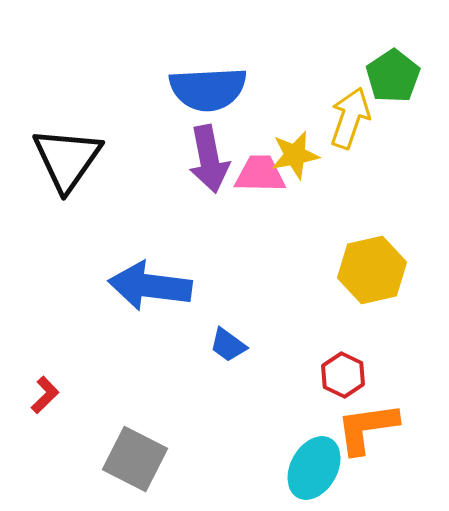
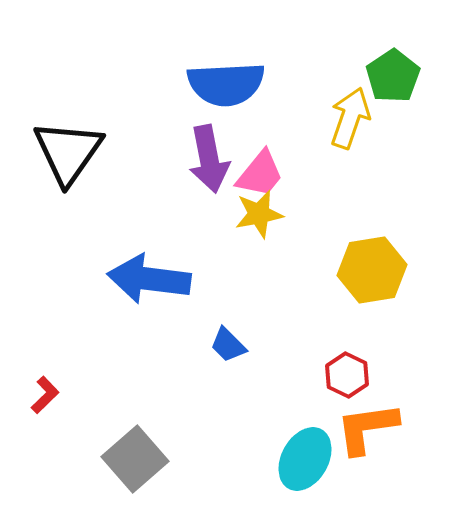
blue semicircle: moved 18 px right, 5 px up
yellow star: moved 36 px left, 59 px down
black triangle: moved 1 px right, 7 px up
pink trapezoid: rotated 128 degrees clockwise
yellow hexagon: rotated 4 degrees clockwise
blue arrow: moved 1 px left, 7 px up
blue trapezoid: rotated 9 degrees clockwise
red hexagon: moved 4 px right
gray square: rotated 22 degrees clockwise
cyan ellipse: moved 9 px left, 9 px up
